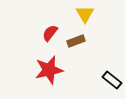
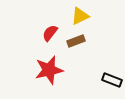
yellow triangle: moved 5 px left, 2 px down; rotated 36 degrees clockwise
black rectangle: rotated 18 degrees counterclockwise
